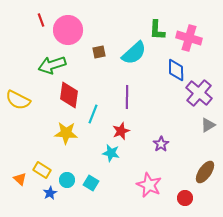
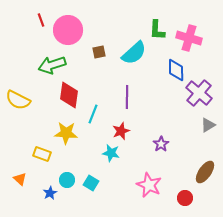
yellow rectangle: moved 16 px up; rotated 12 degrees counterclockwise
